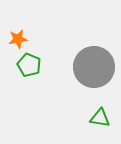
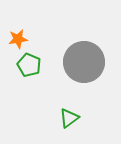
gray circle: moved 10 px left, 5 px up
green triangle: moved 31 px left; rotated 45 degrees counterclockwise
